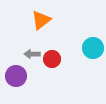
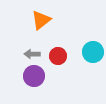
cyan circle: moved 4 px down
red circle: moved 6 px right, 3 px up
purple circle: moved 18 px right
